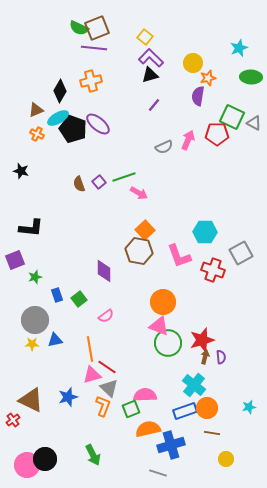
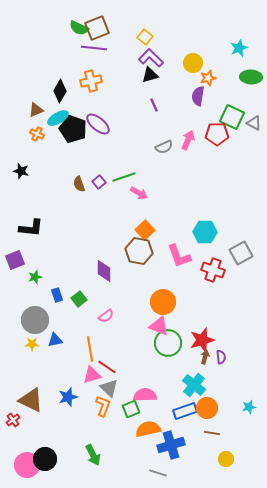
purple line at (154, 105): rotated 64 degrees counterclockwise
